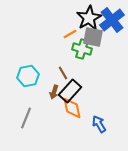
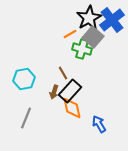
gray square: rotated 30 degrees clockwise
cyan hexagon: moved 4 px left, 3 px down
